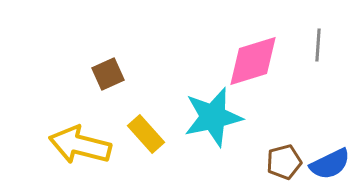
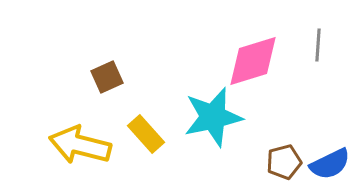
brown square: moved 1 px left, 3 px down
